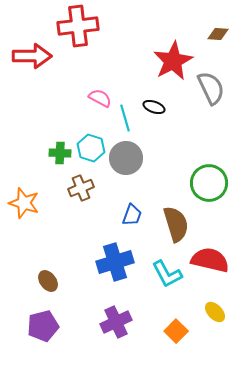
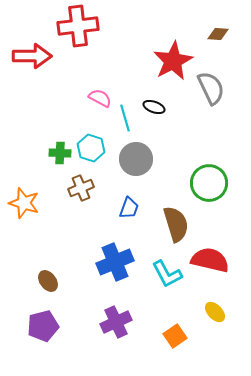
gray circle: moved 10 px right, 1 px down
blue trapezoid: moved 3 px left, 7 px up
blue cross: rotated 6 degrees counterclockwise
orange square: moved 1 px left, 5 px down; rotated 10 degrees clockwise
